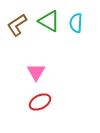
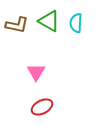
brown L-shape: rotated 135 degrees counterclockwise
red ellipse: moved 2 px right, 5 px down
